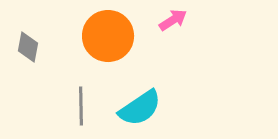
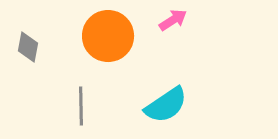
cyan semicircle: moved 26 px right, 3 px up
